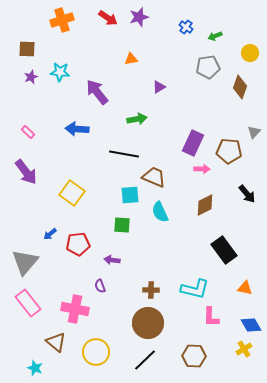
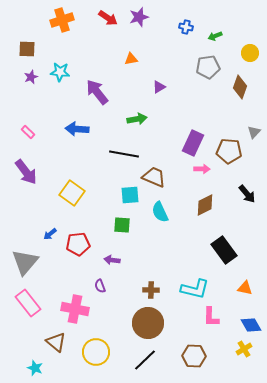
blue cross at (186, 27): rotated 24 degrees counterclockwise
